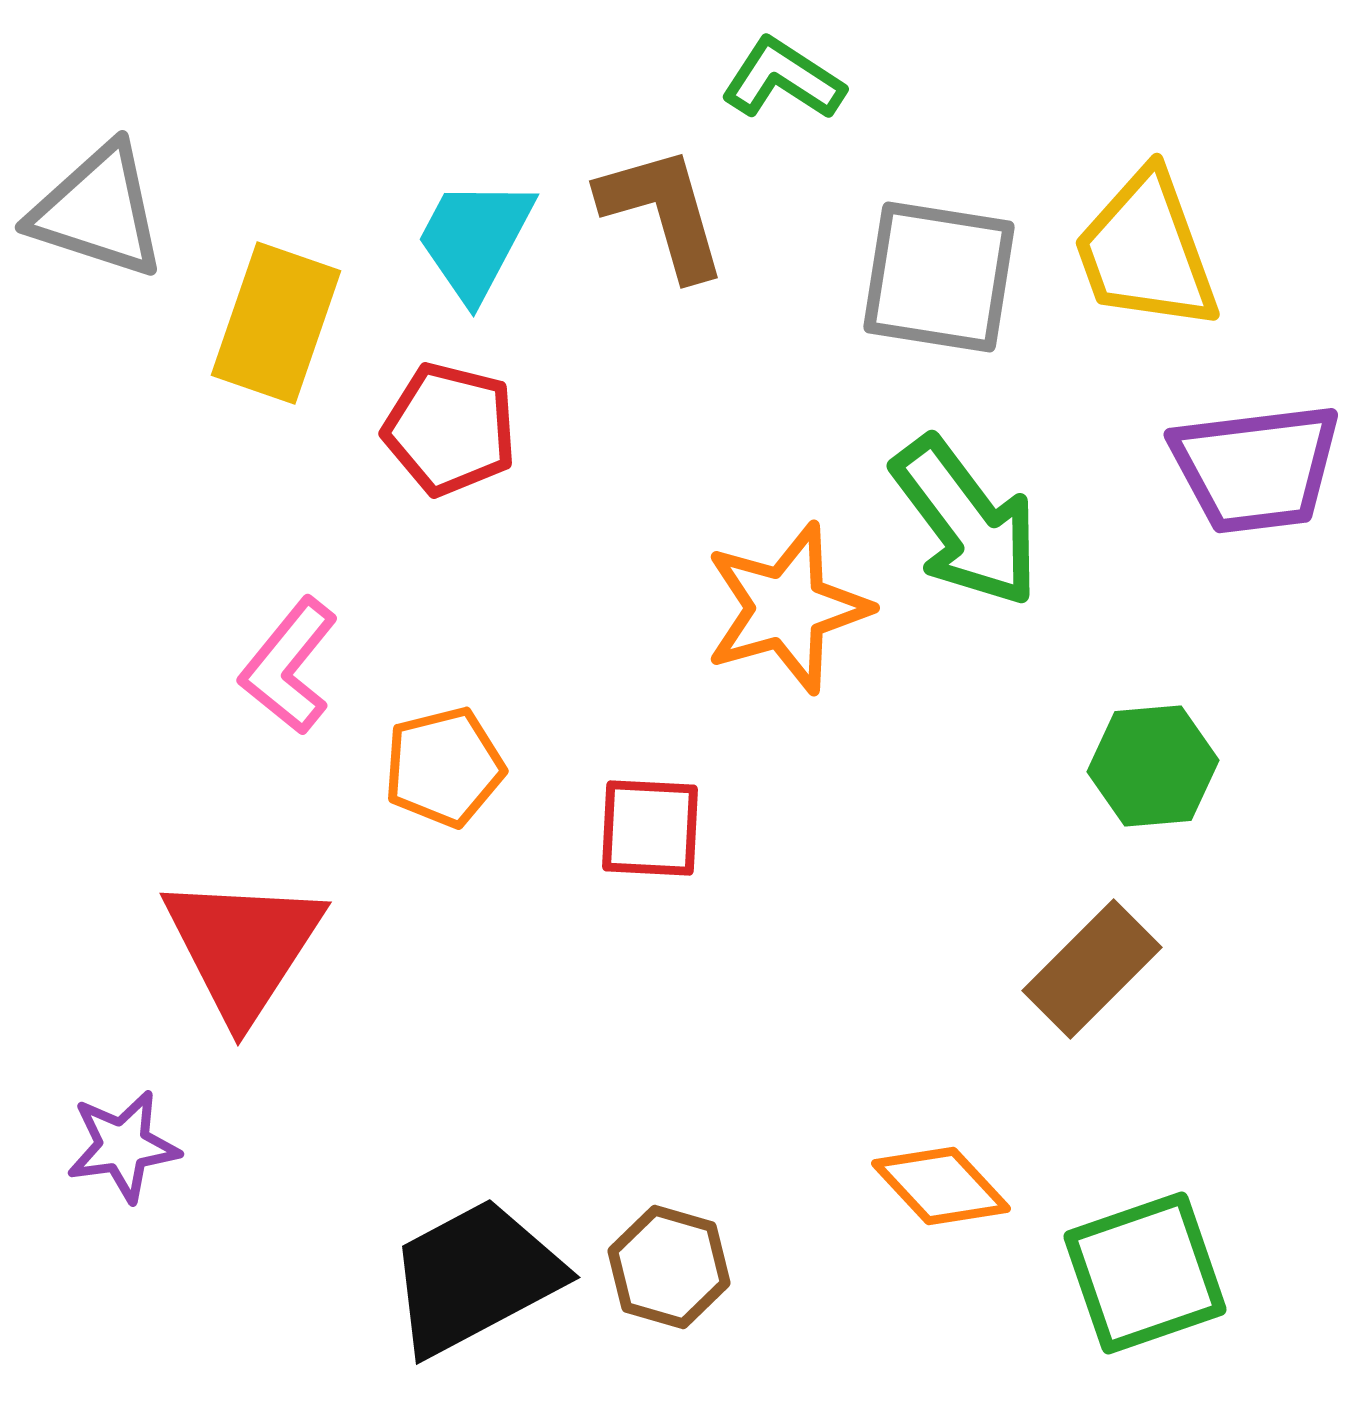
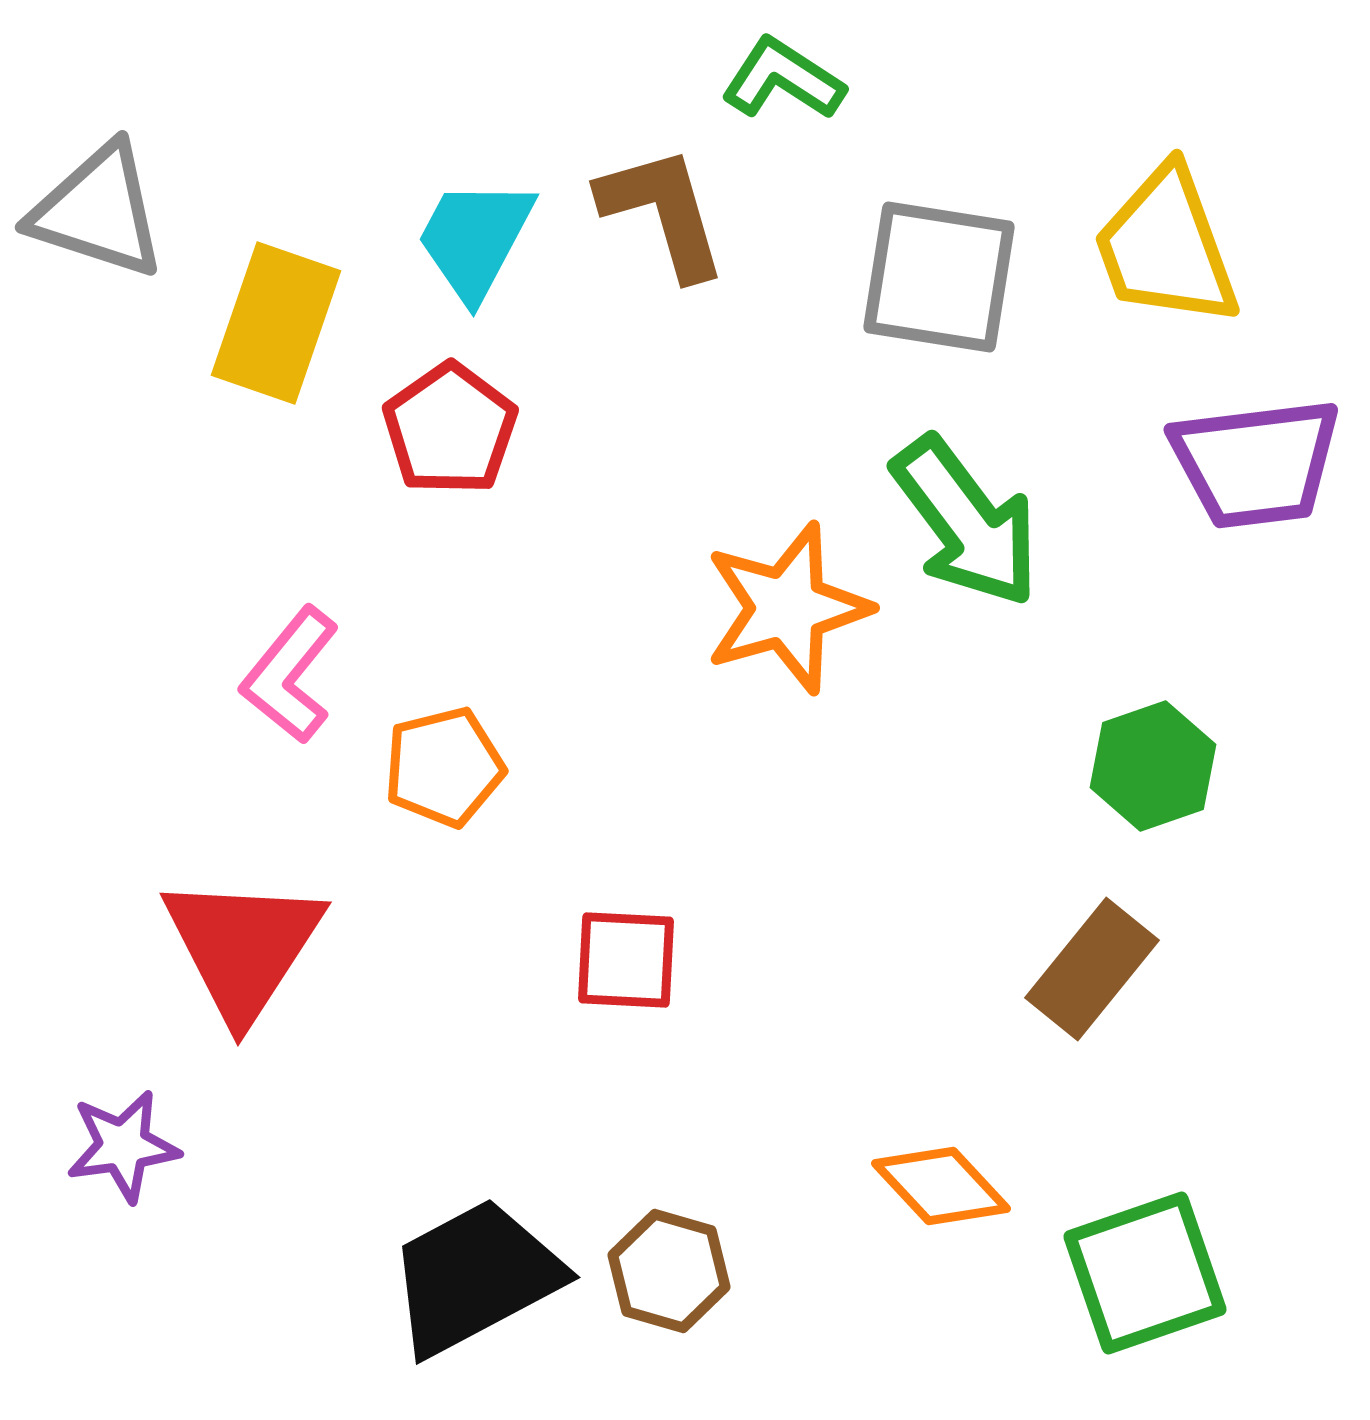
yellow trapezoid: moved 20 px right, 4 px up
red pentagon: rotated 23 degrees clockwise
purple trapezoid: moved 5 px up
pink L-shape: moved 1 px right, 9 px down
green hexagon: rotated 14 degrees counterclockwise
red square: moved 24 px left, 132 px down
brown rectangle: rotated 6 degrees counterclockwise
brown hexagon: moved 4 px down
